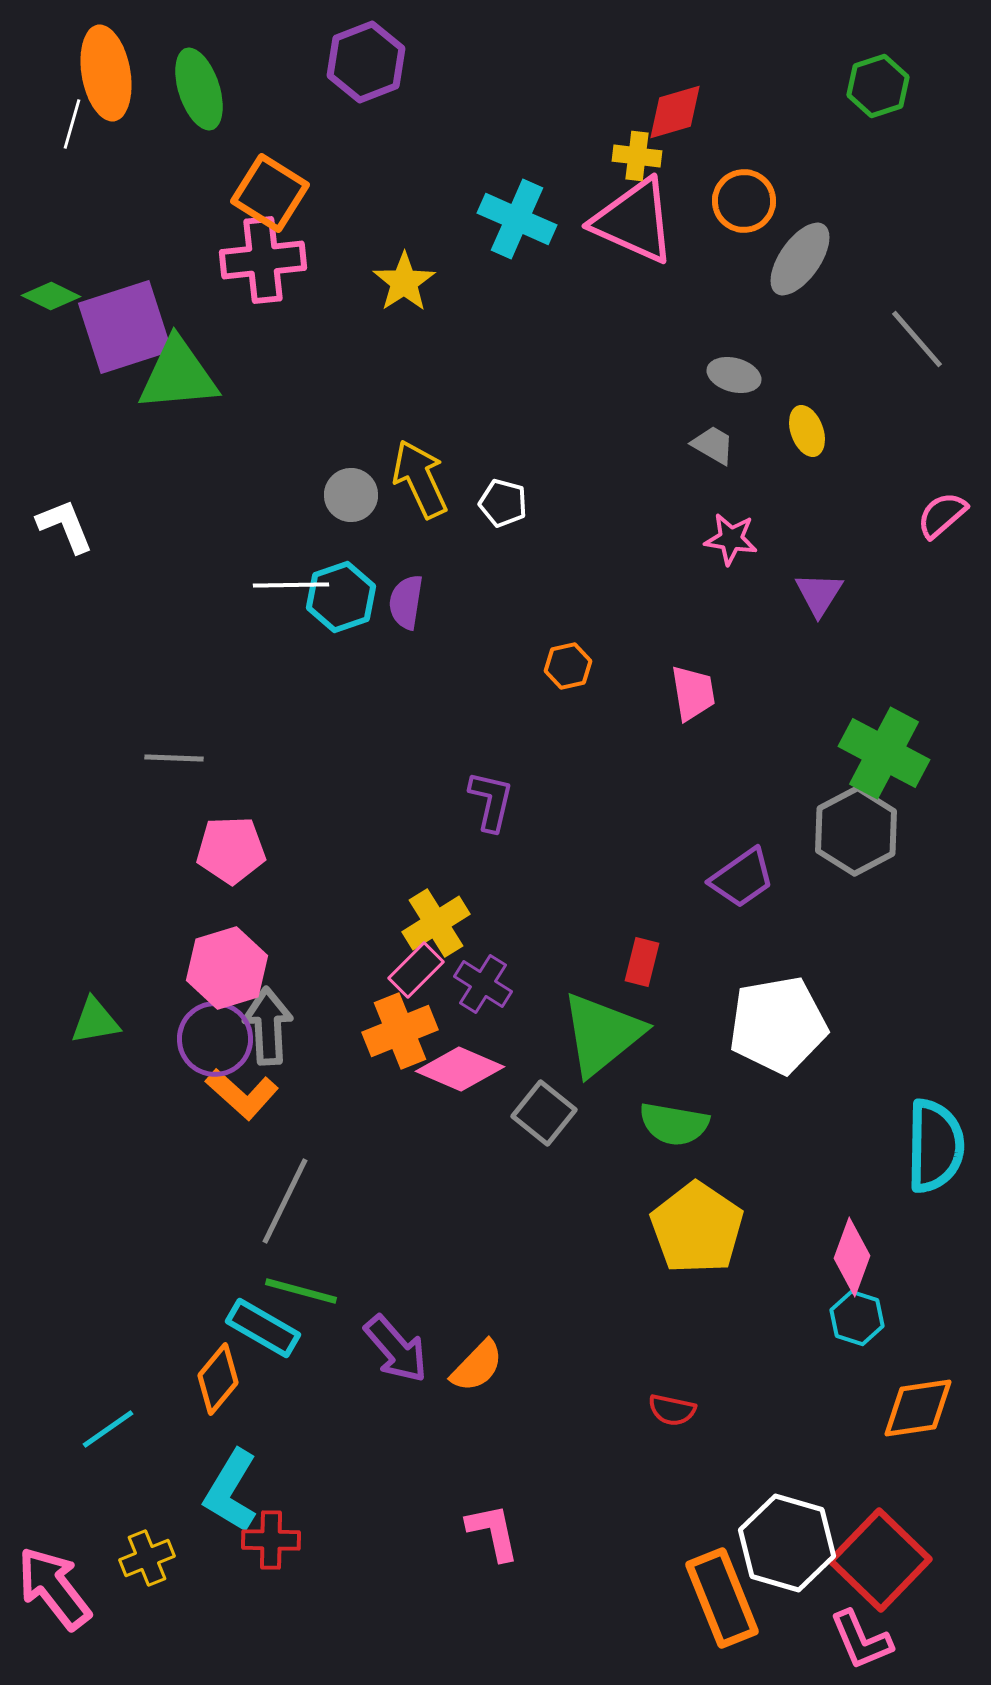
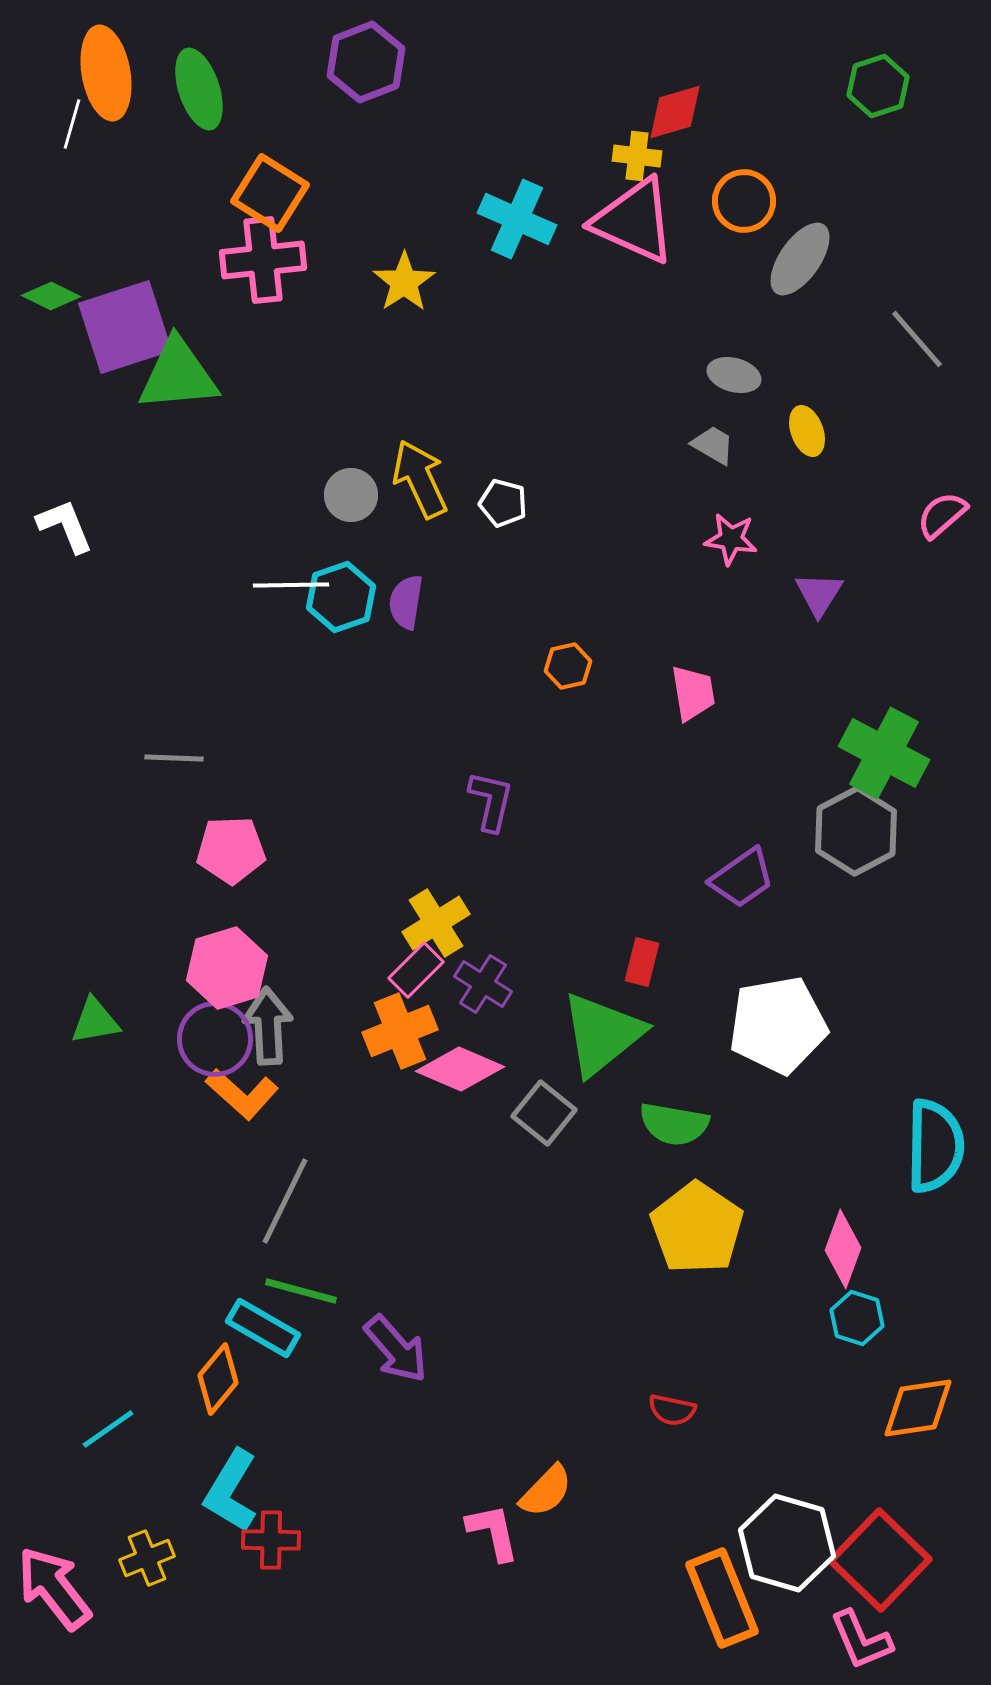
pink diamond at (852, 1257): moved 9 px left, 8 px up
orange semicircle at (477, 1366): moved 69 px right, 125 px down
